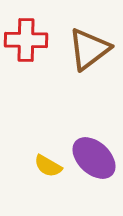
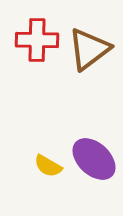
red cross: moved 11 px right
purple ellipse: moved 1 px down
